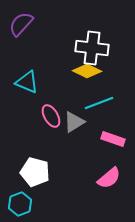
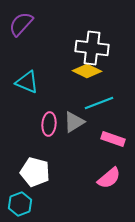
pink ellipse: moved 2 px left, 8 px down; rotated 35 degrees clockwise
